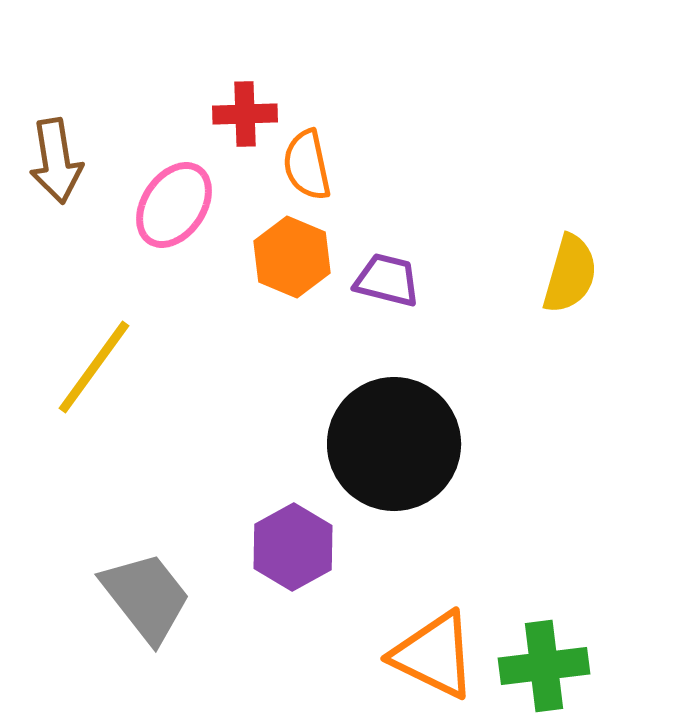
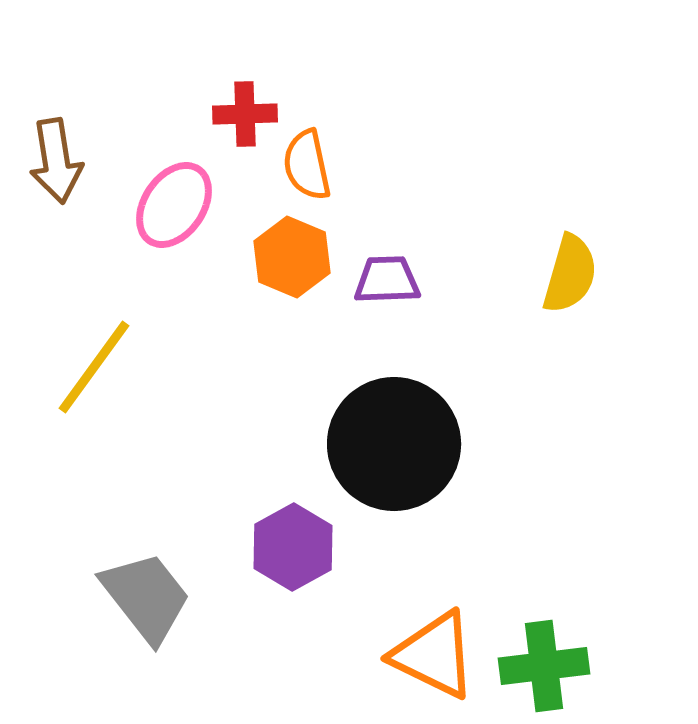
purple trapezoid: rotated 16 degrees counterclockwise
